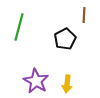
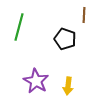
black pentagon: rotated 25 degrees counterclockwise
yellow arrow: moved 1 px right, 2 px down
